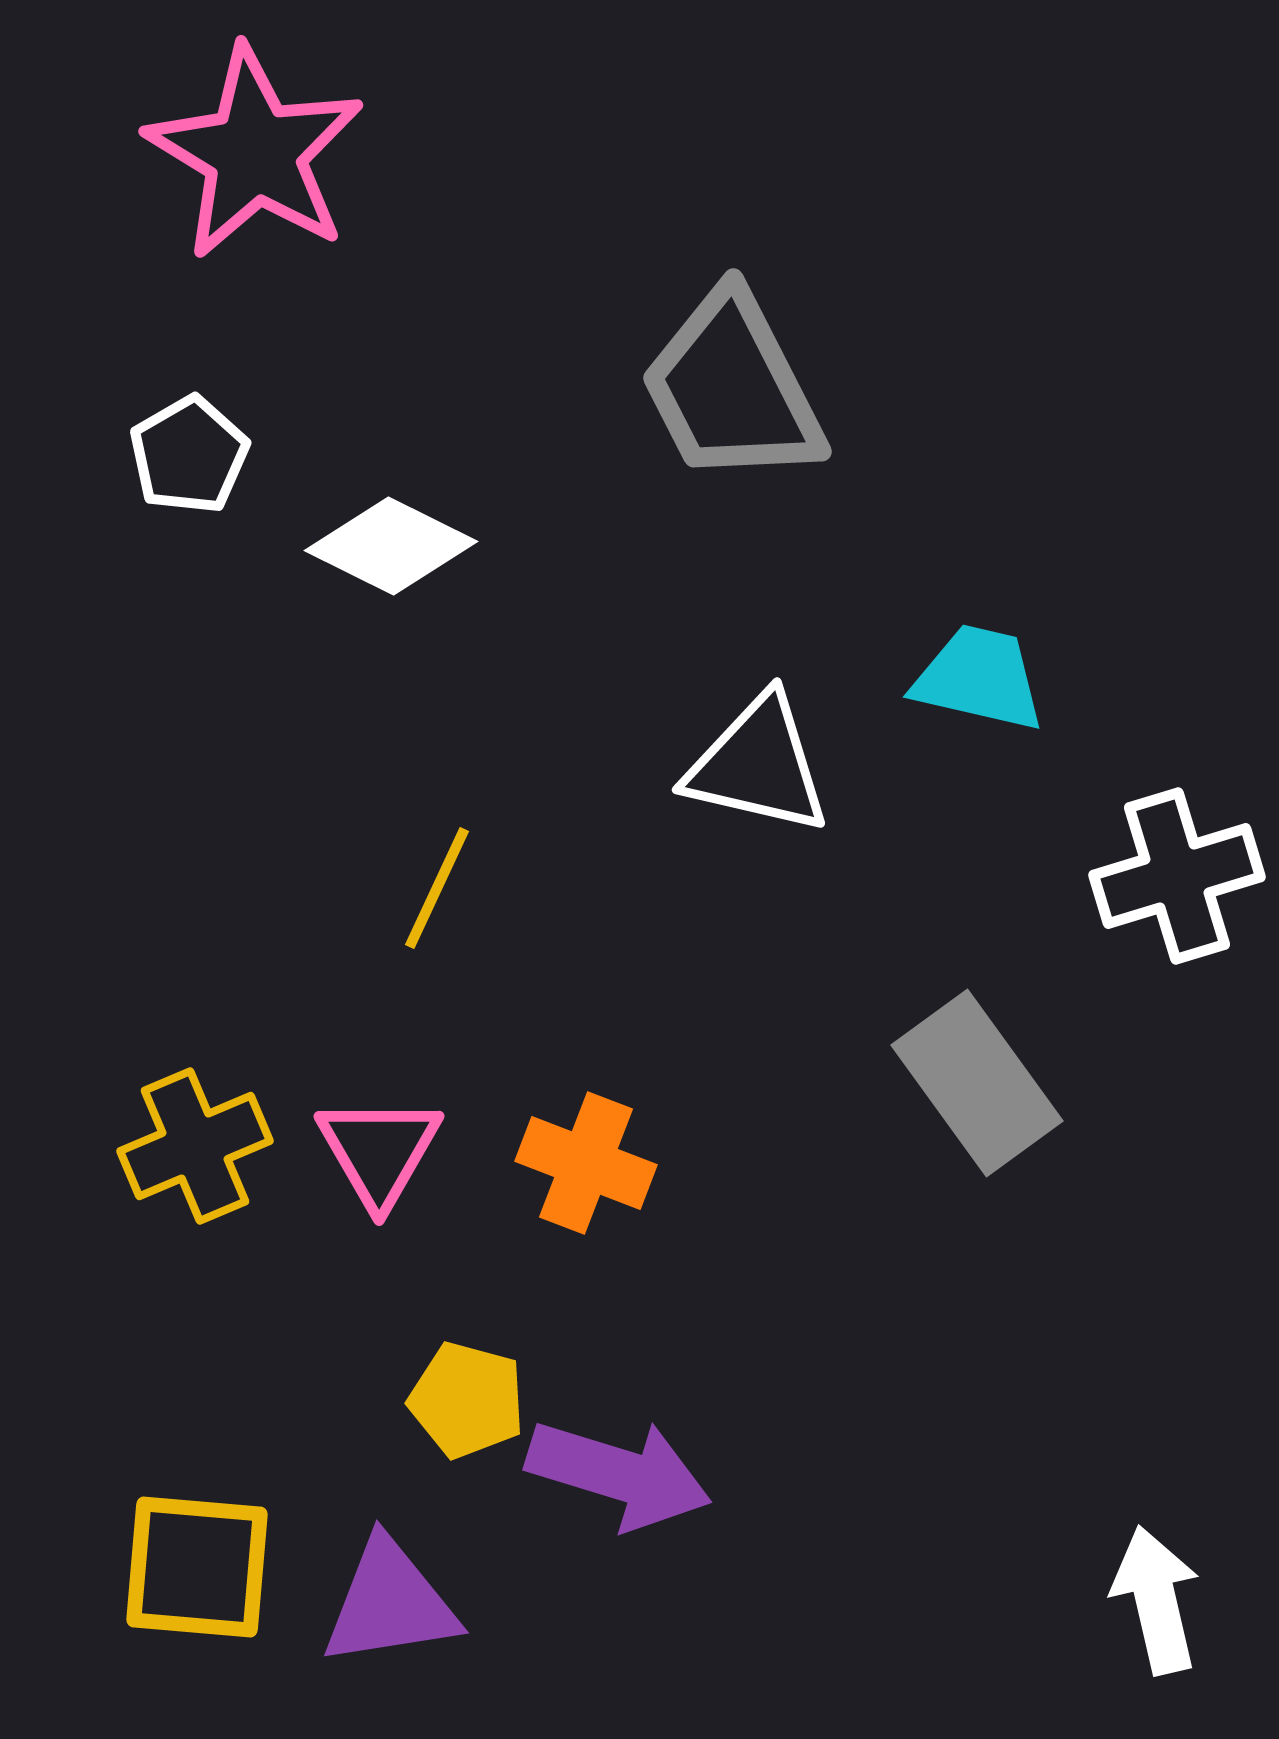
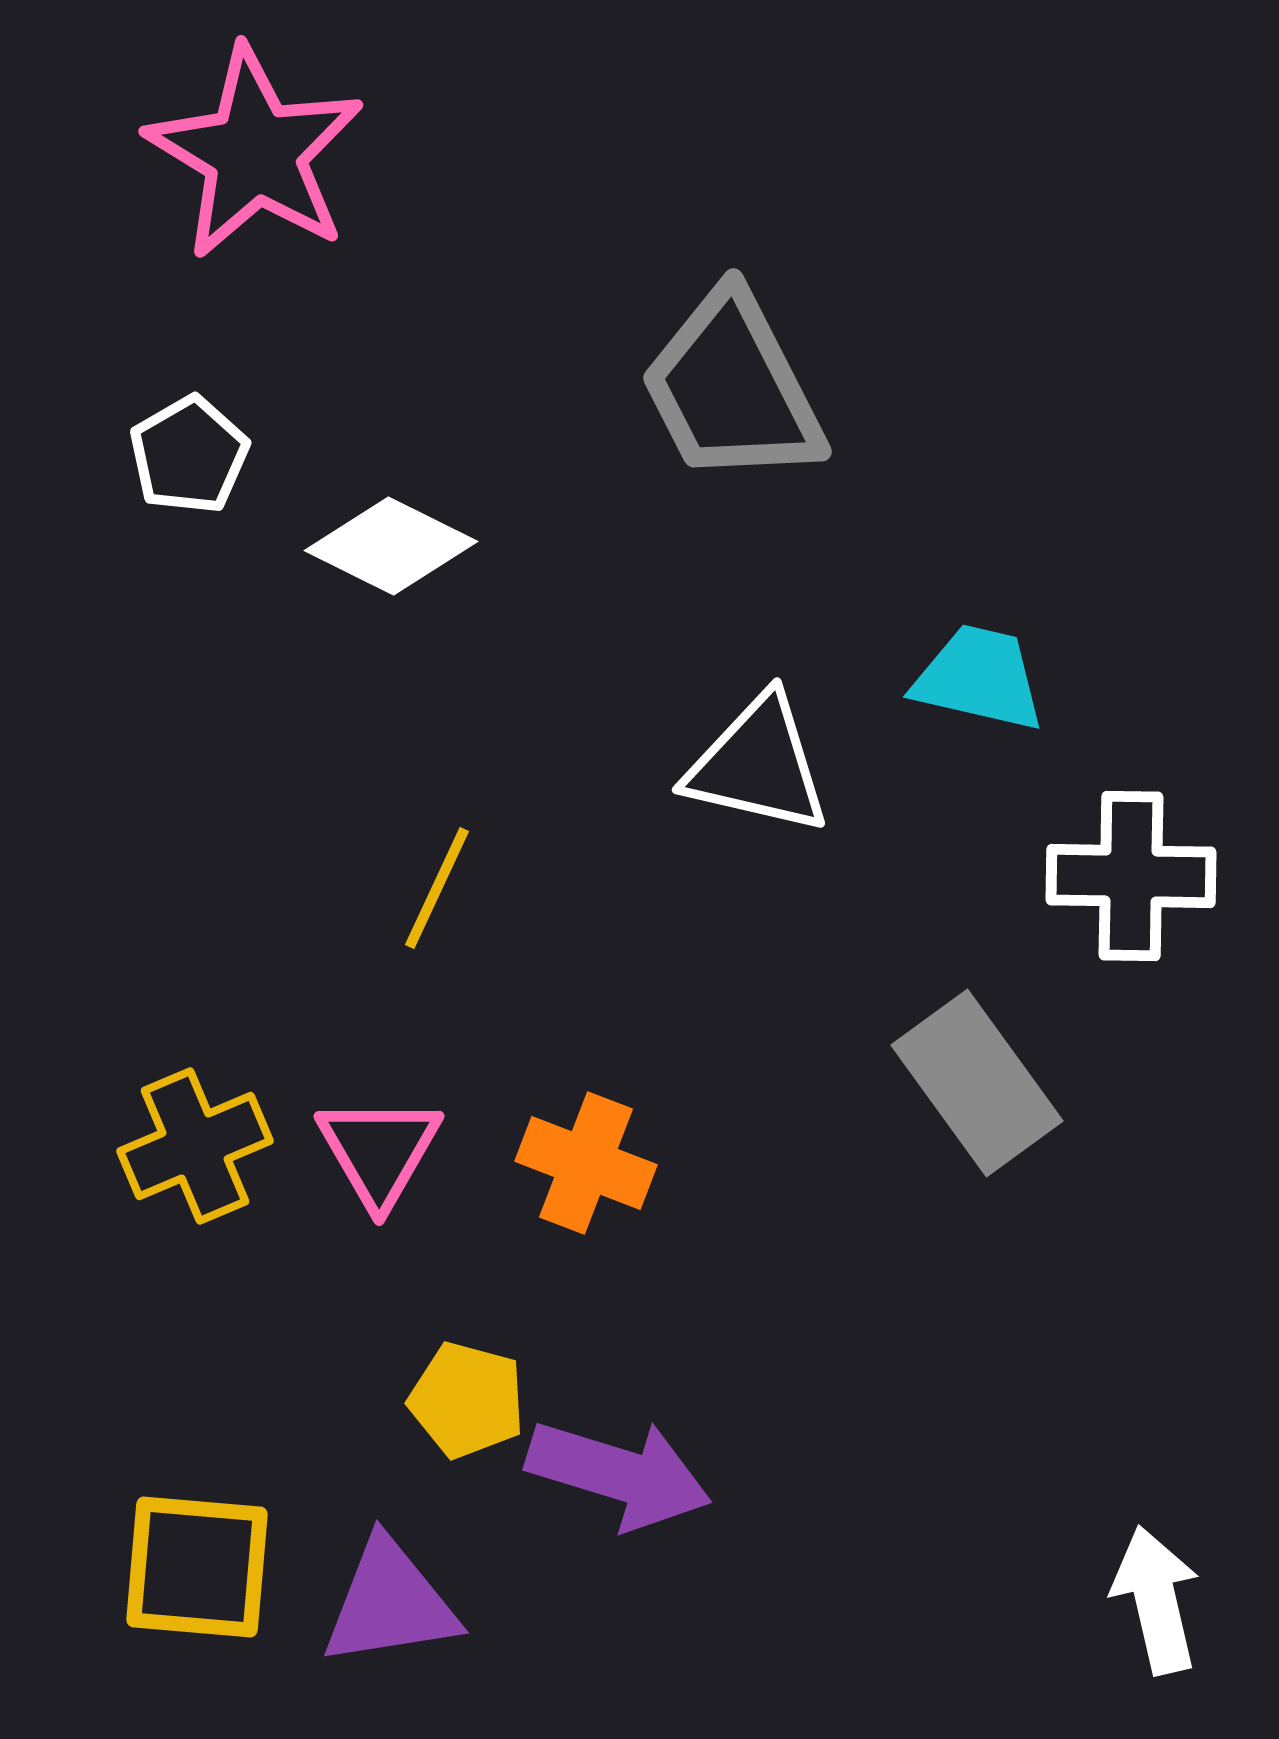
white cross: moved 46 px left; rotated 18 degrees clockwise
